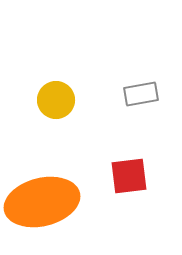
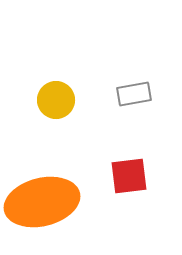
gray rectangle: moved 7 px left
